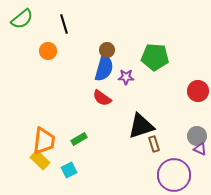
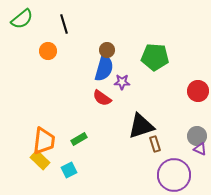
purple star: moved 4 px left, 5 px down
brown rectangle: moved 1 px right
